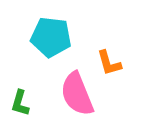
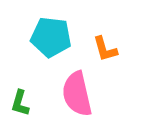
orange L-shape: moved 4 px left, 14 px up
pink semicircle: rotated 9 degrees clockwise
